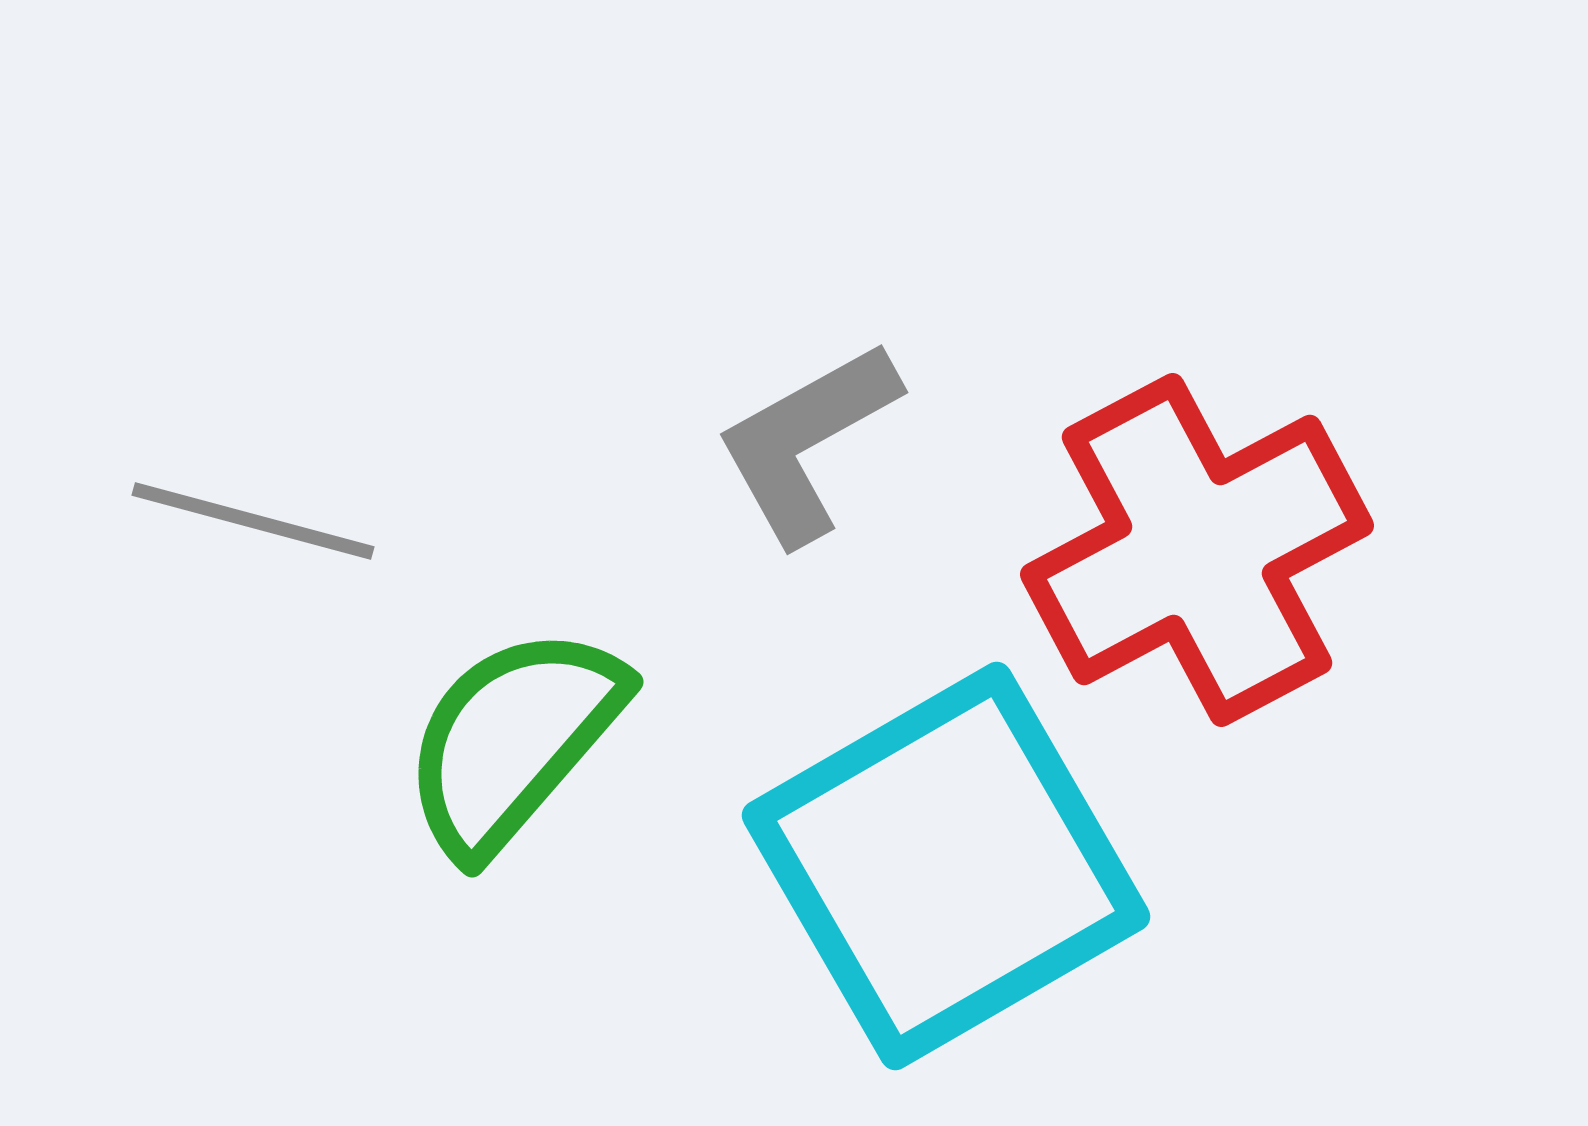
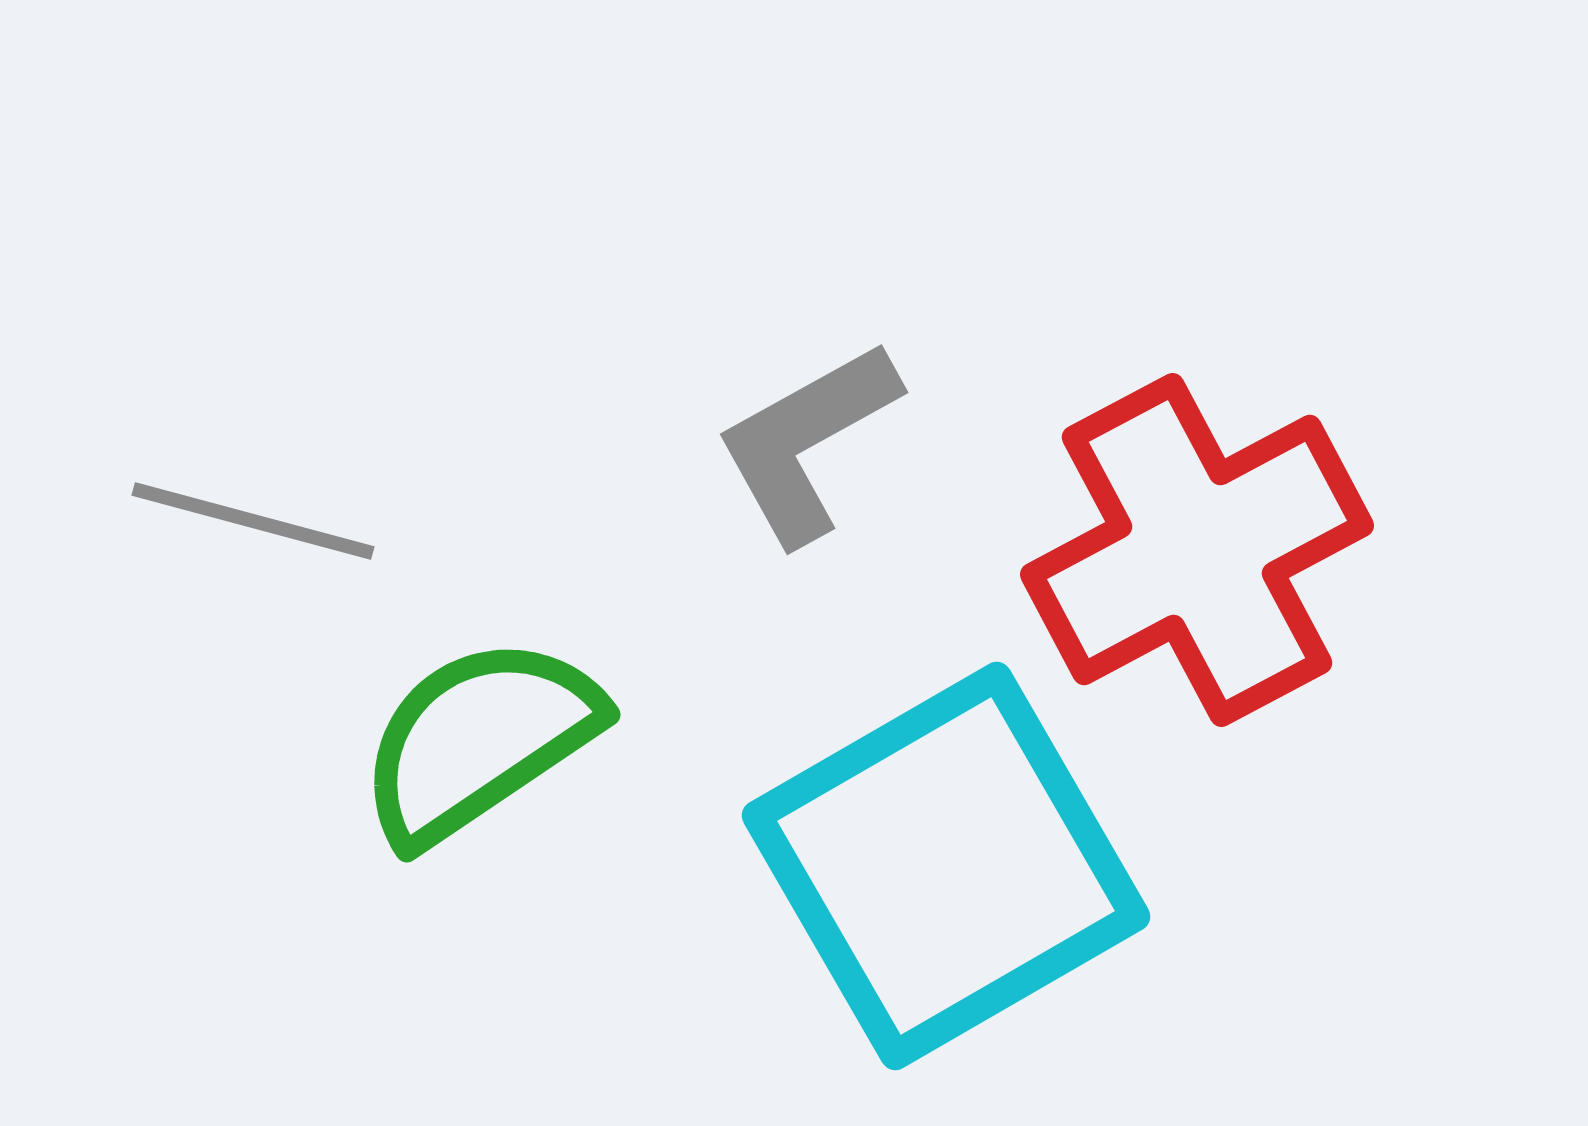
green semicircle: moved 34 px left; rotated 15 degrees clockwise
